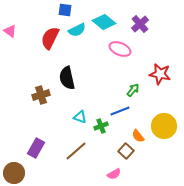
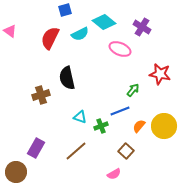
blue square: rotated 24 degrees counterclockwise
purple cross: moved 2 px right, 3 px down; rotated 18 degrees counterclockwise
cyan semicircle: moved 3 px right, 4 px down
orange semicircle: moved 1 px right, 10 px up; rotated 80 degrees clockwise
brown circle: moved 2 px right, 1 px up
